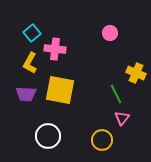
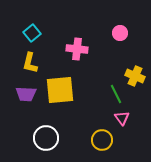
pink circle: moved 10 px right
pink cross: moved 22 px right
yellow L-shape: rotated 15 degrees counterclockwise
yellow cross: moved 1 px left, 3 px down
yellow square: rotated 16 degrees counterclockwise
pink triangle: rotated 14 degrees counterclockwise
white circle: moved 2 px left, 2 px down
